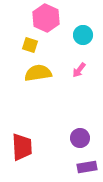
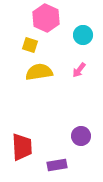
yellow semicircle: moved 1 px right, 1 px up
purple circle: moved 1 px right, 2 px up
purple rectangle: moved 30 px left, 2 px up
